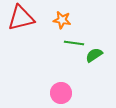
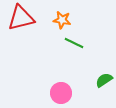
green line: rotated 18 degrees clockwise
green semicircle: moved 10 px right, 25 px down
